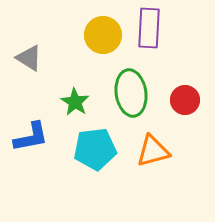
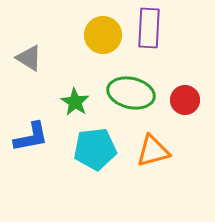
green ellipse: rotated 69 degrees counterclockwise
